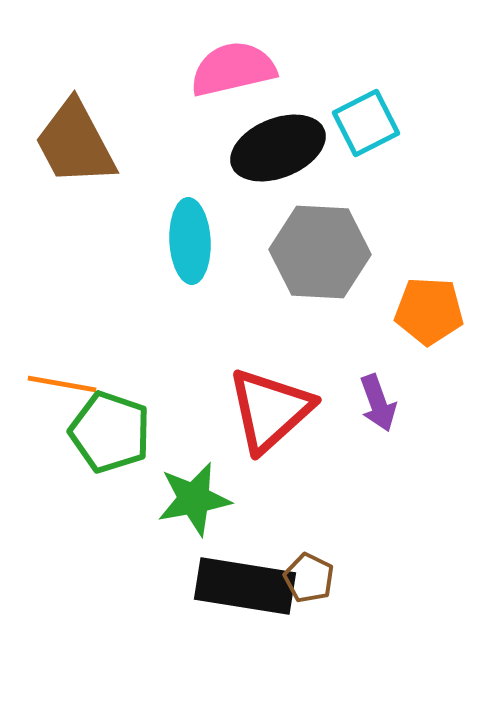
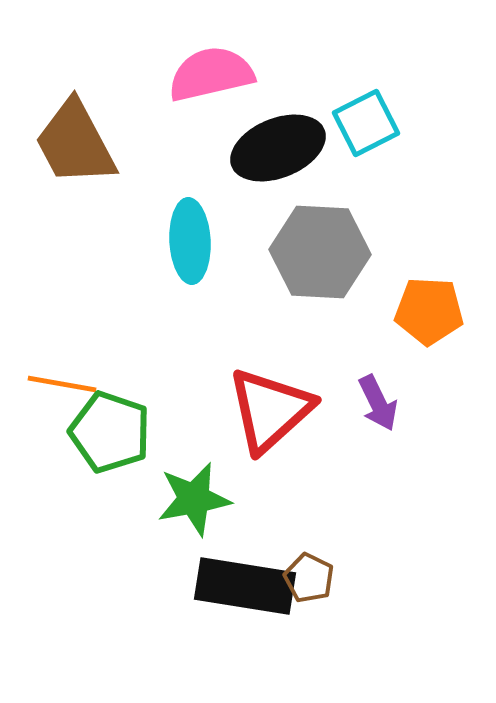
pink semicircle: moved 22 px left, 5 px down
purple arrow: rotated 6 degrees counterclockwise
